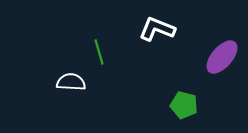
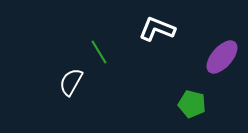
green line: rotated 15 degrees counterclockwise
white semicircle: rotated 64 degrees counterclockwise
green pentagon: moved 8 px right, 1 px up
